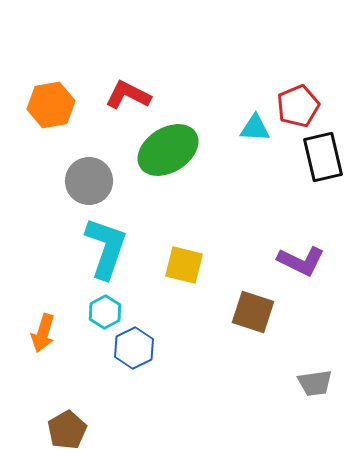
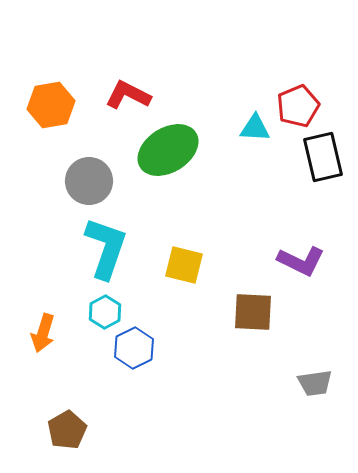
brown square: rotated 15 degrees counterclockwise
